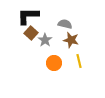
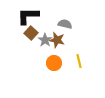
brown star: moved 14 px left
